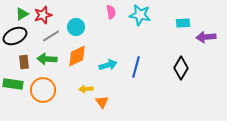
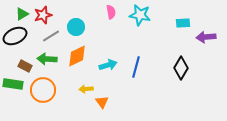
brown rectangle: moved 1 px right, 4 px down; rotated 56 degrees counterclockwise
